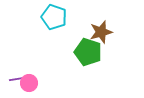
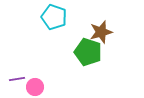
pink circle: moved 6 px right, 4 px down
